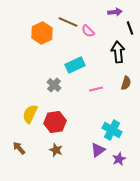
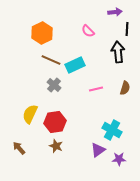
brown line: moved 17 px left, 38 px down
black line: moved 3 px left, 1 px down; rotated 24 degrees clockwise
brown semicircle: moved 1 px left, 5 px down
brown star: moved 4 px up
purple star: rotated 24 degrees clockwise
